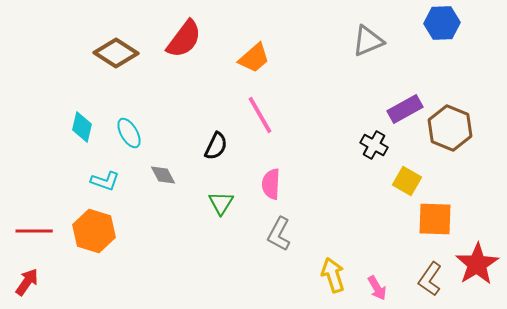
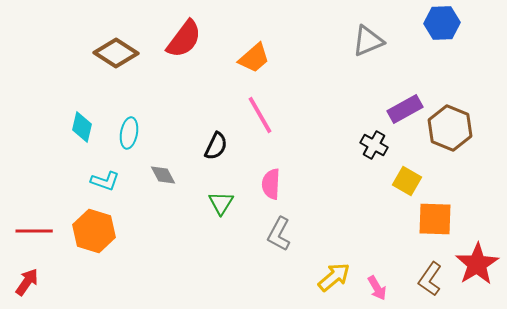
cyan ellipse: rotated 40 degrees clockwise
yellow arrow: moved 1 px right, 2 px down; rotated 68 degrees clockwise
